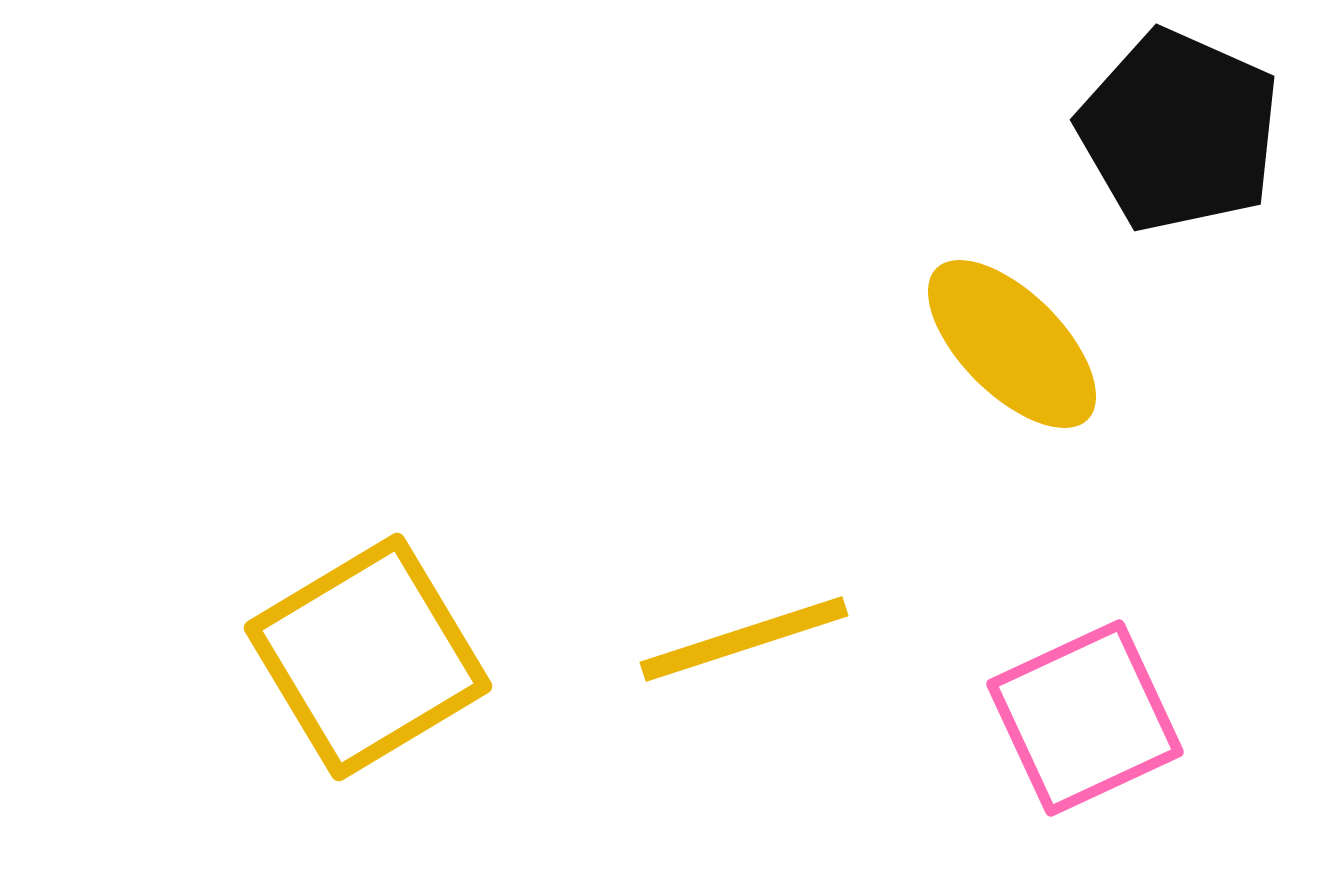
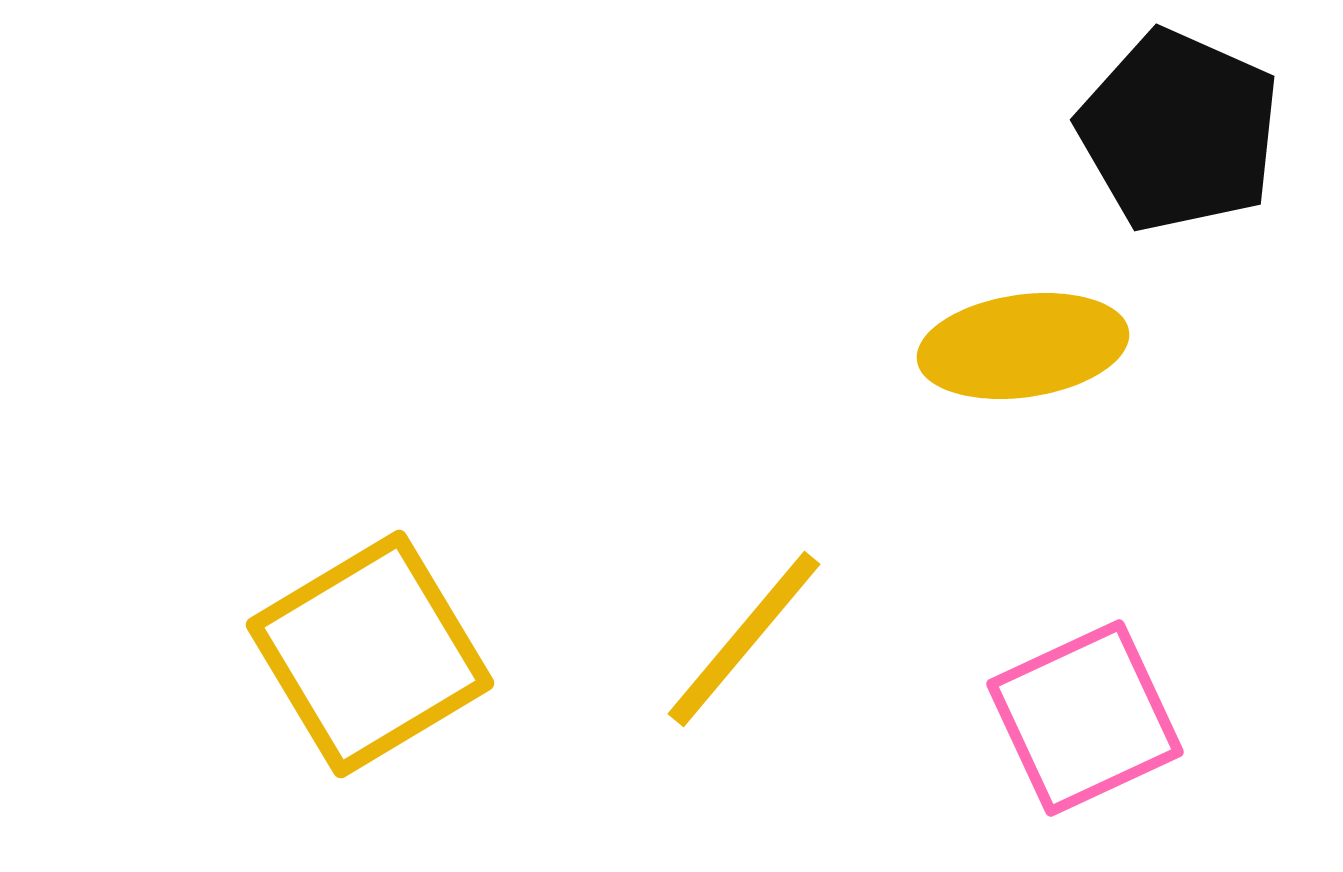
yellow ellipse: moved 11 px right, 2 px down; rotated 53 degrees counterclockwise
yellow line: rotated 32 degrees counterclockwise
yellow square: moved 2 px right, 3 px up
